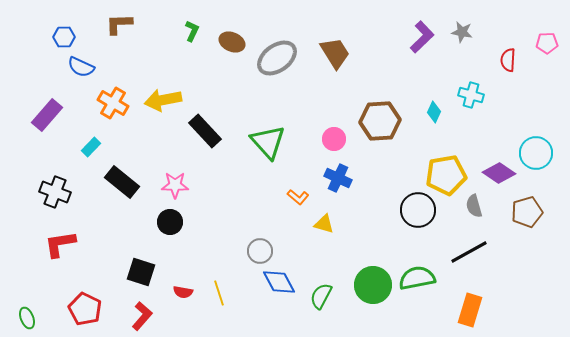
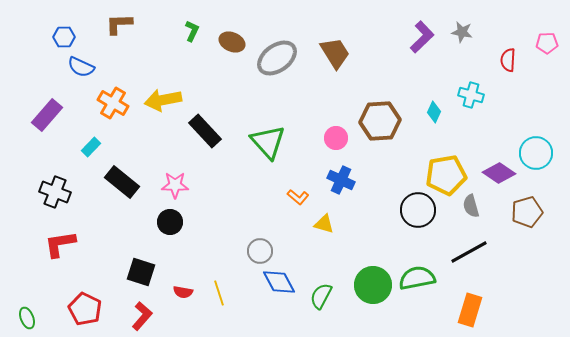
pink circle at (334, 139): moved 2 px right, 1 px up
blue cross at (338, 178): moved 3 px right, 2 px down
gray semicircle at (474, 206): moved 3 px left
